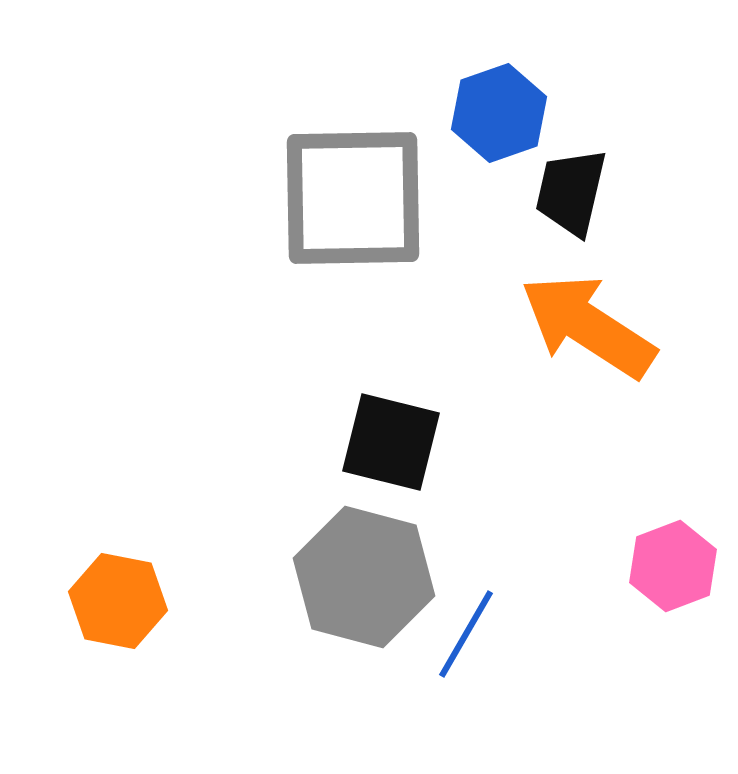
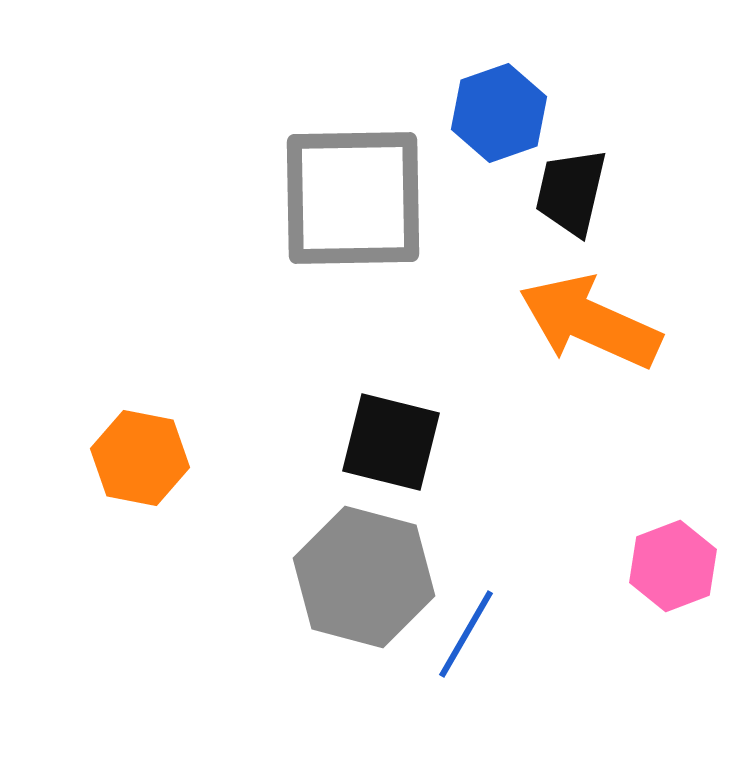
orange arrow: moved 2 px right, 4 px up; rotated 9 degrees counterclockwise
orange hexagon: moved 22 px right, 143 px up
